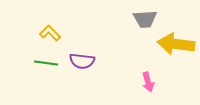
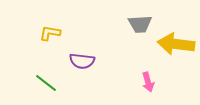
gray trapezoid: moved 5 px left, 5 px down
yellow L-shape: rotated 35 degrees counterclockwise
green line: moved 20 px down; rotated 30 degrees clockwise
